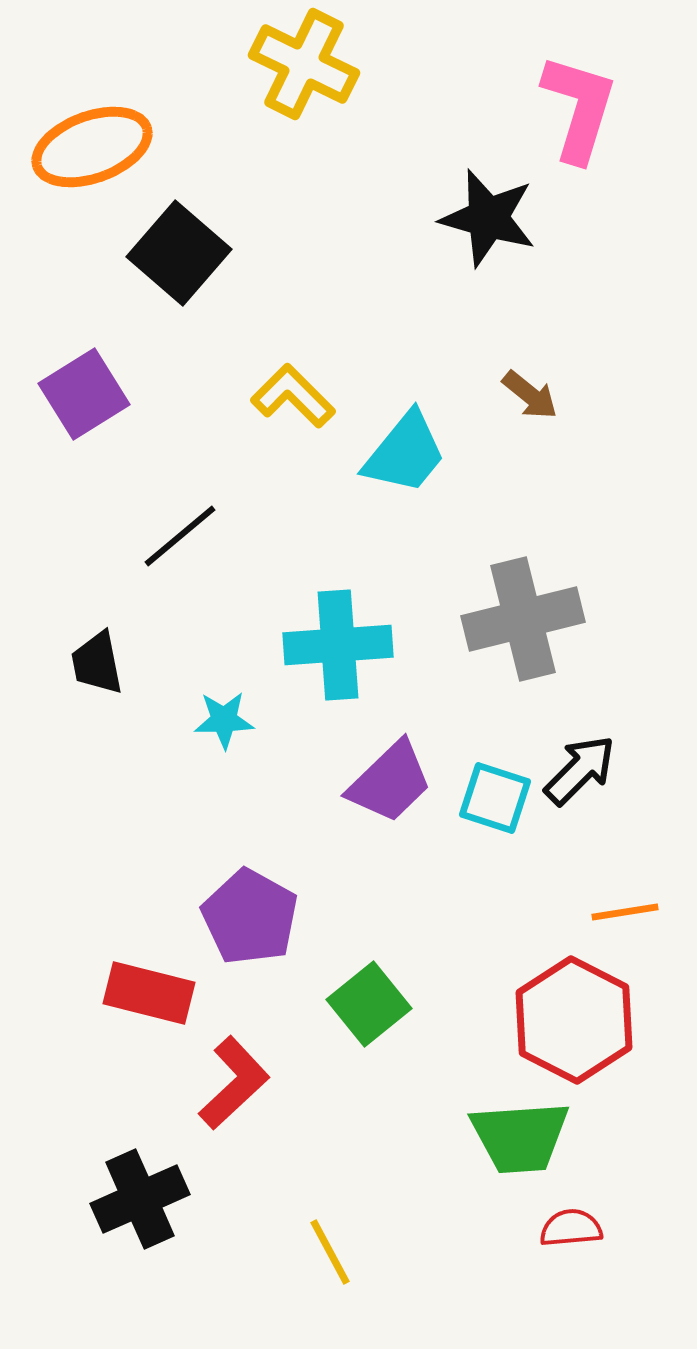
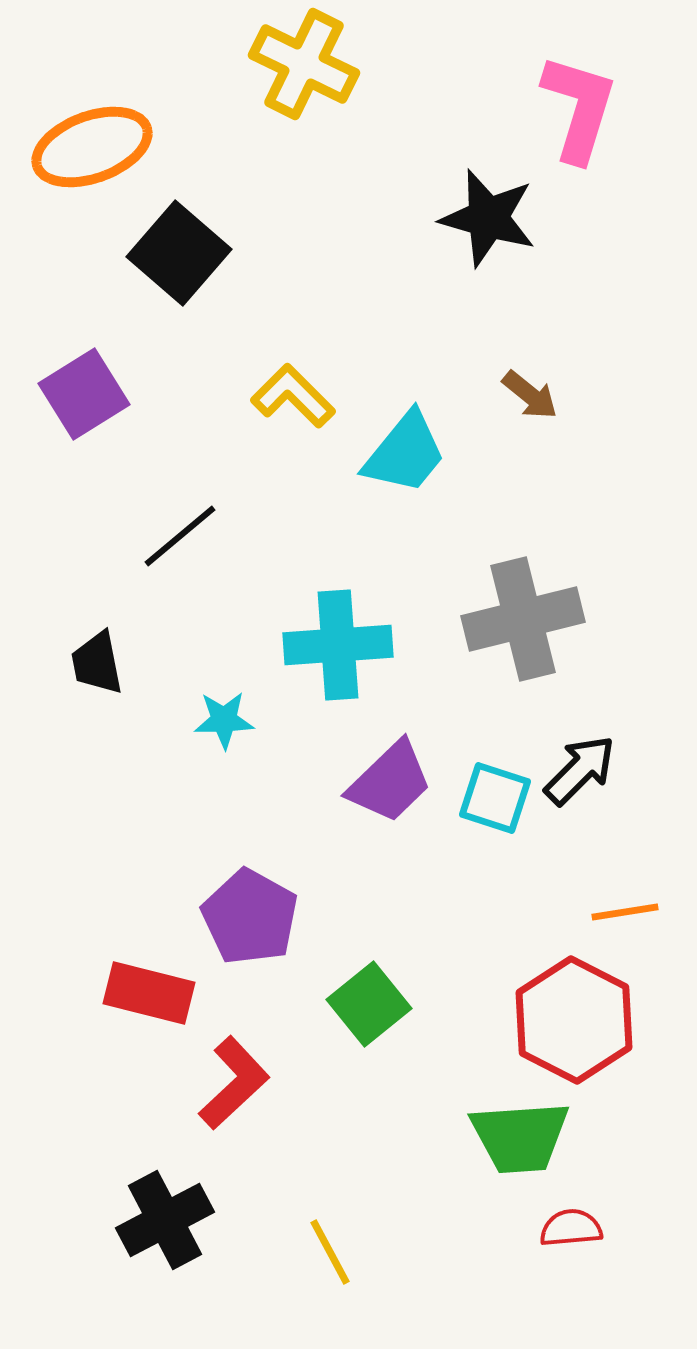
black cross: moved 25 px right, 21 px down; rotated 4 degrees counterclockwise
